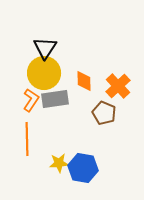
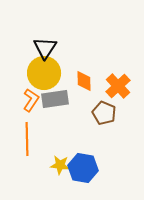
yellow star: moved 1 px right, 2 px down; rotated 12 degrees clockwise
